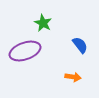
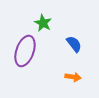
blue semicircle: moved 6 px left, 1 px up
purple ellipse: rotated 52 degrees counterclockwise
